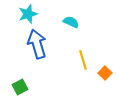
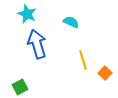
cyan star: moved 1 px left; rotated 30 degrees counterclockwise
